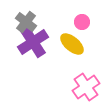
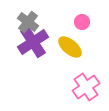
gray cross: moved 2 px right
yellow ellipse: moved 2 px left, 3 px down
